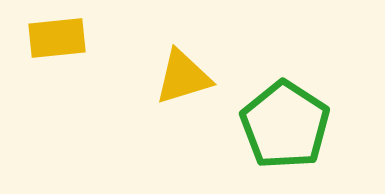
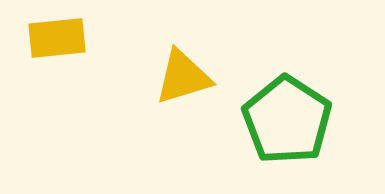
green pentagon: moved 2 px right, 5 px up
